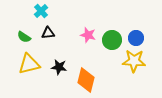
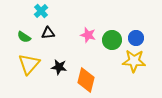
yellow triangle: rotated 35 degrees counterclockwise
